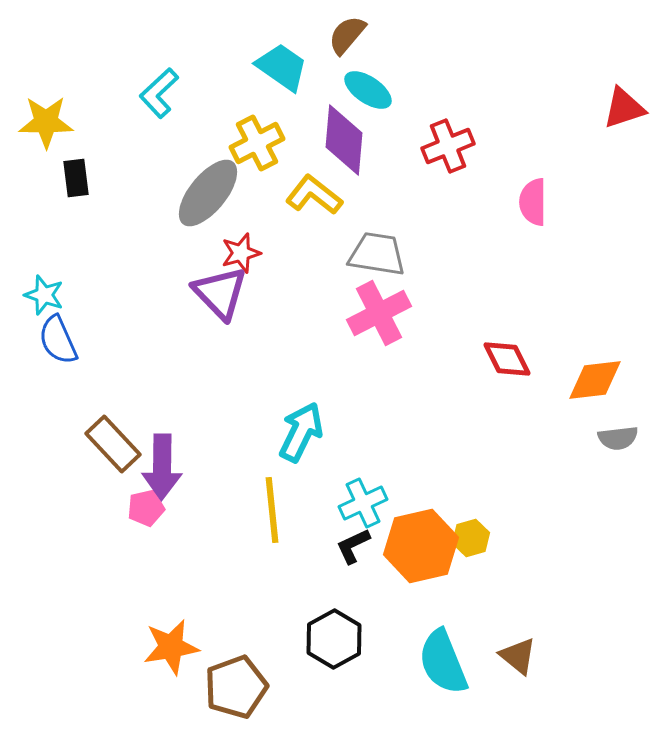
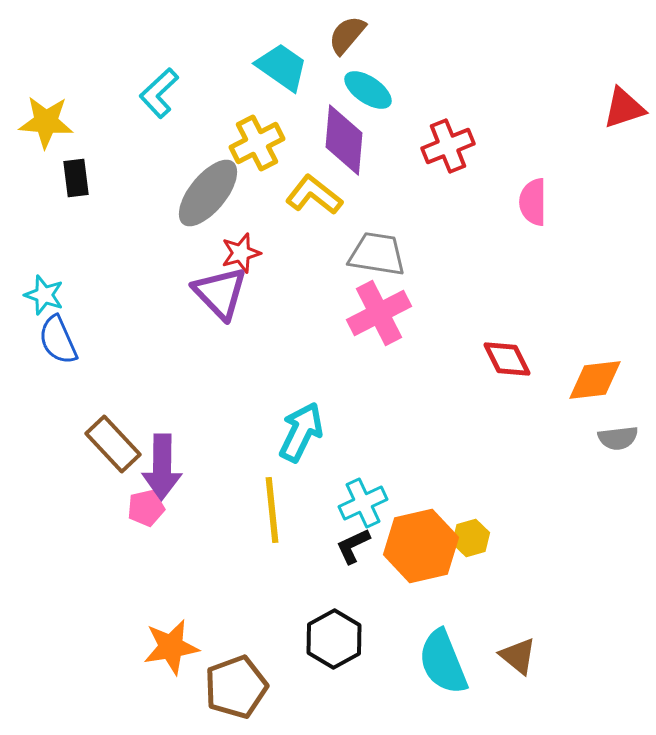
yellow star: rotated 4 degrees clockwise
